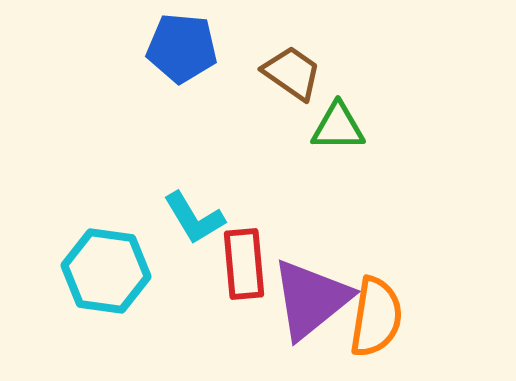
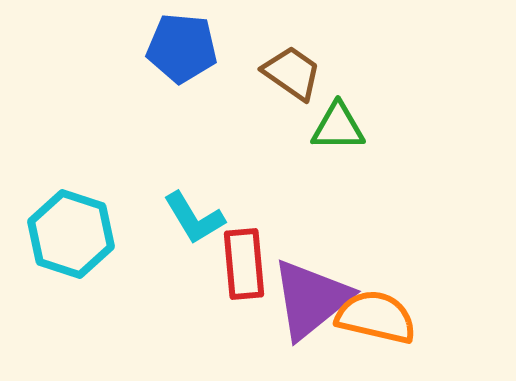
cyan hexagon: moved 35 px left, 37 px up; rotated 10 degrees clockwise
orange semicircle: rotated 86 degrees counterclockwise
